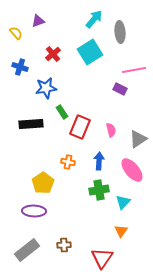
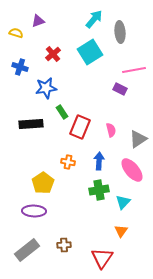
yellow semicircle: rotated 32 degrees counterclockwise
